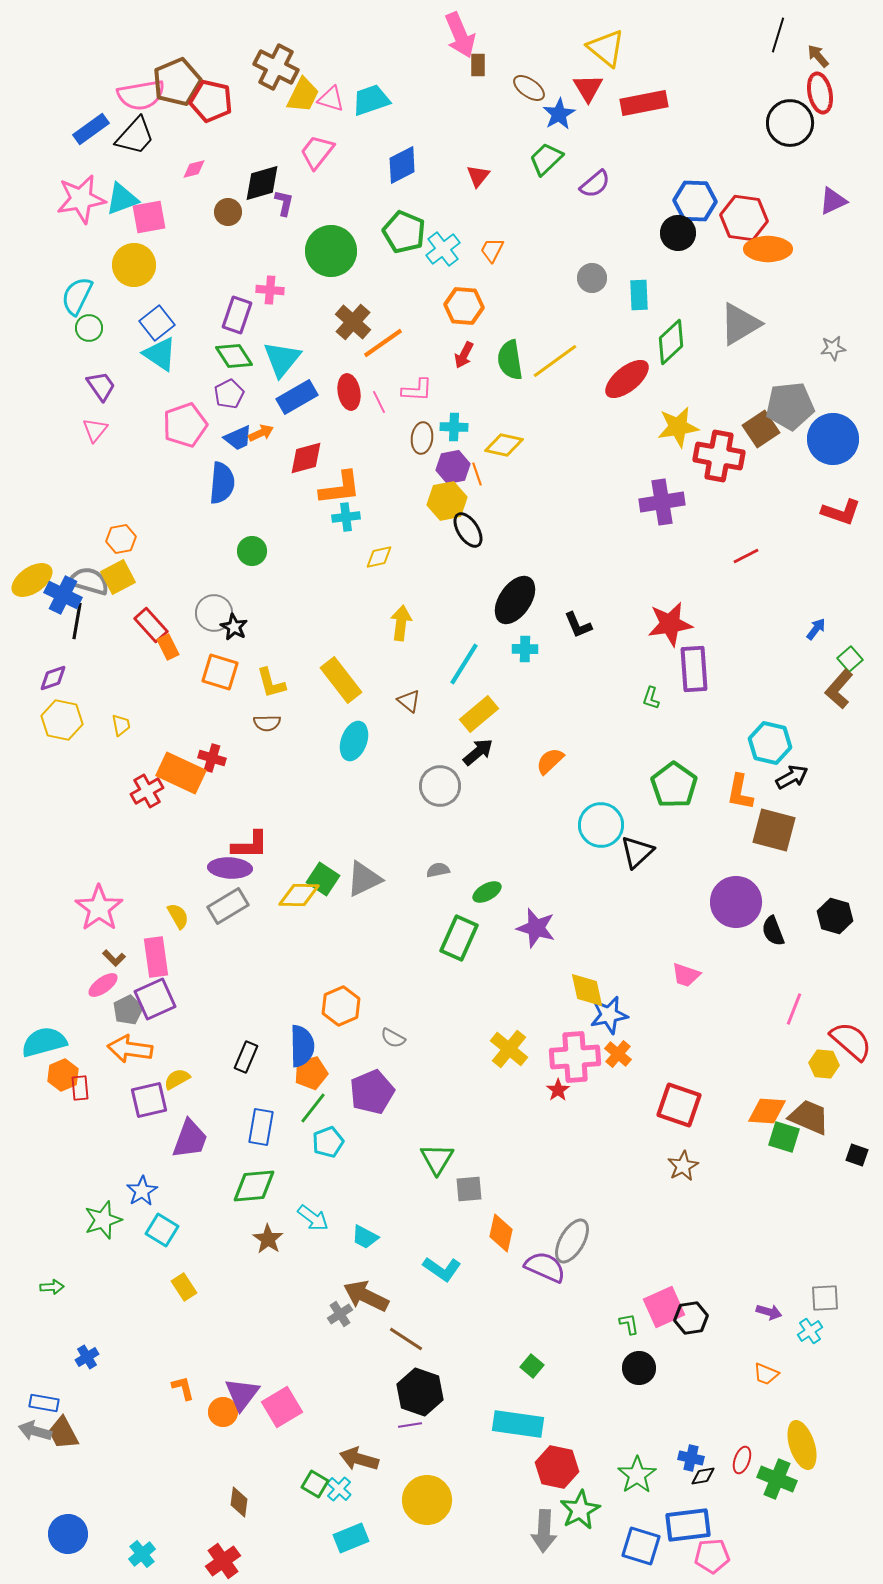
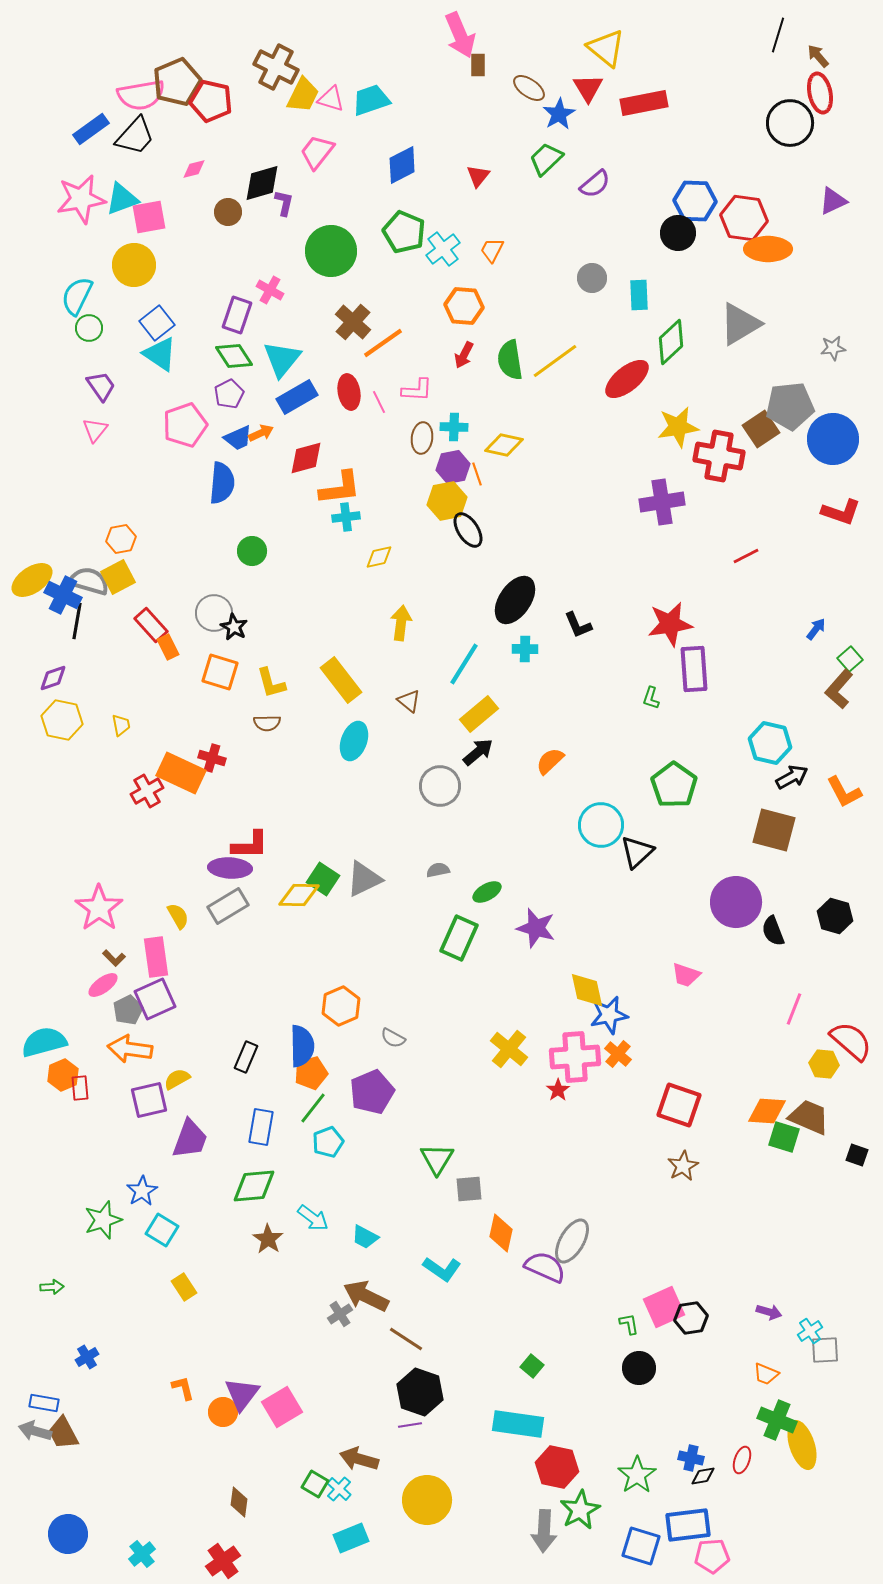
pink cross at (270, 290): rotated 24 degrees clockwise
orange L-shape at (740, 792): moved 104 px right; rotated 39 degrees counterclockwise
gray square at (825, 1298): moved 52 px down
green cross at (777, 1479): moved 59 px up
